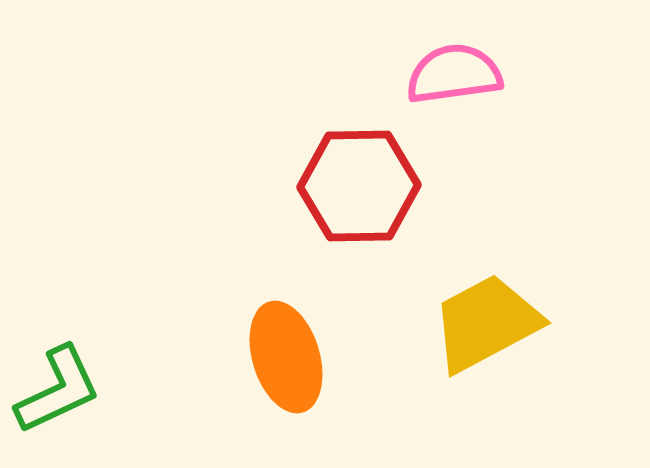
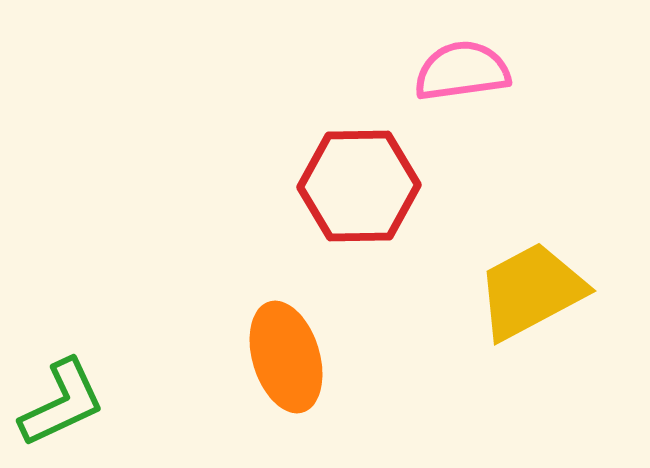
pink semicircle: moved 8 px right, 3 px up
yellow trapezoid: moved 45 px right, 32 px up
green L-shape: moved 4 px right, 13 px down
